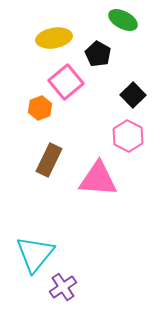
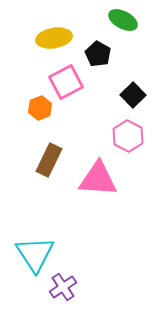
pink square: rotated 12 degrees clockwise
cyan triangle: rotated 12 degrees counterclockwise
